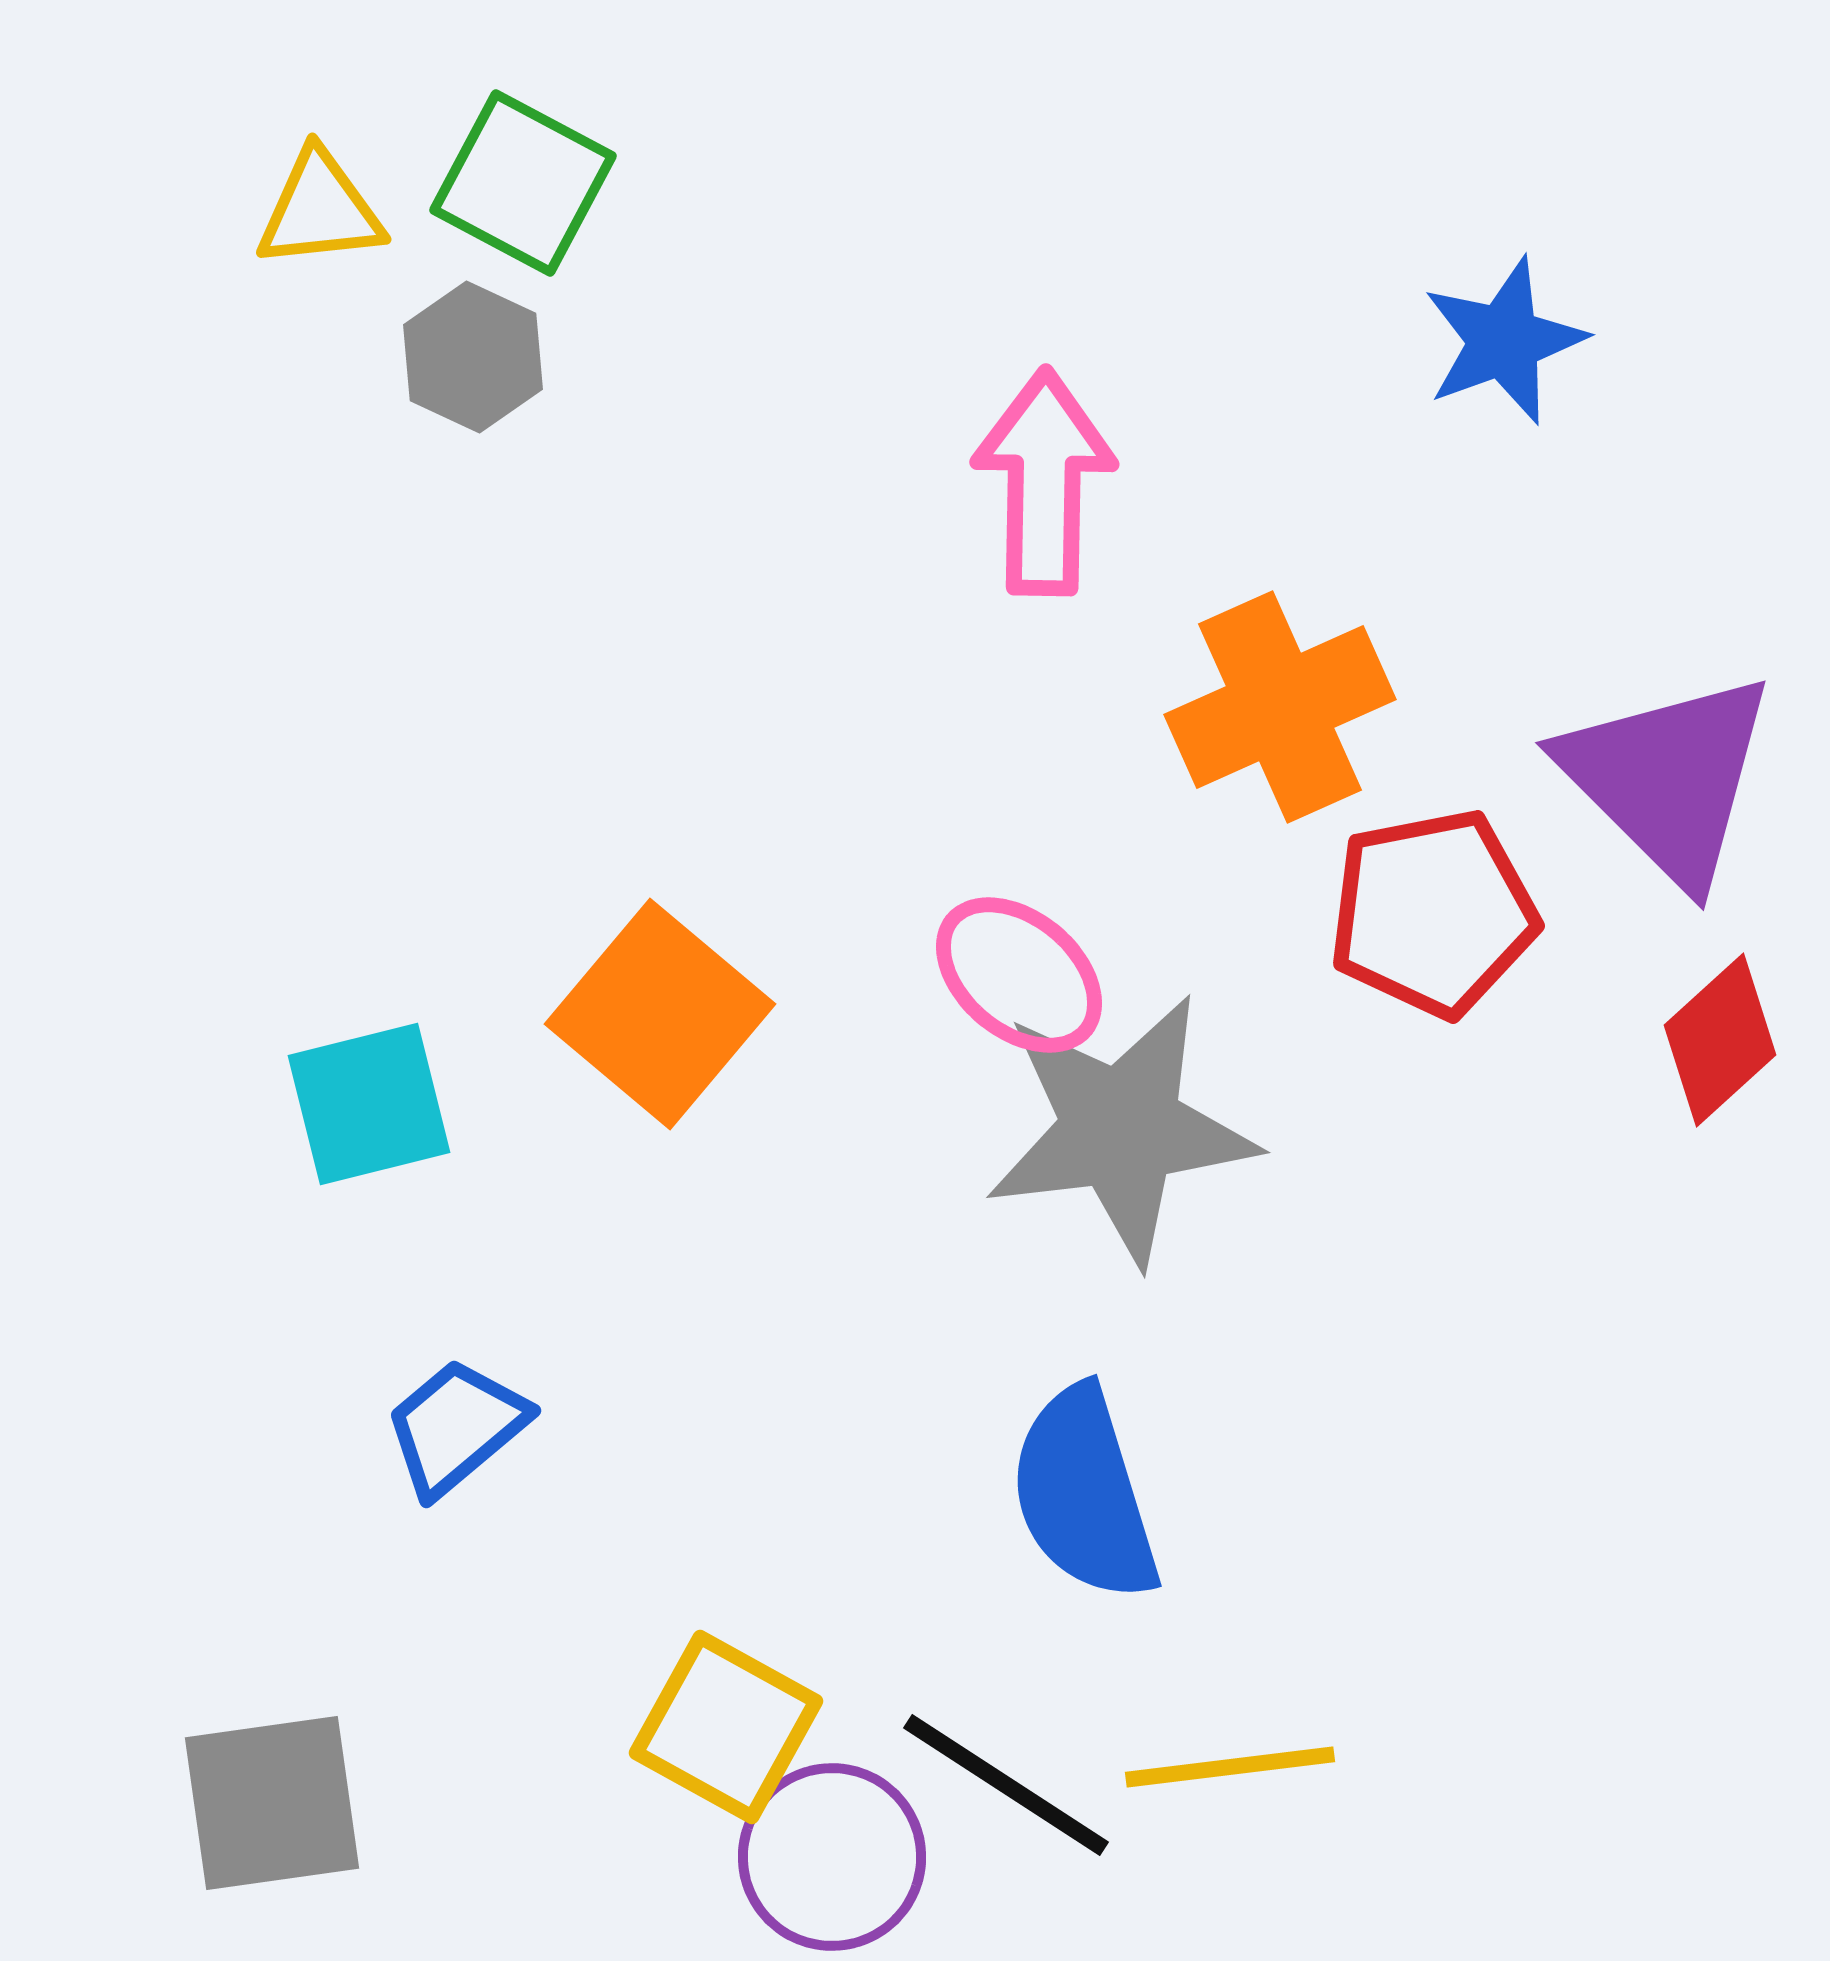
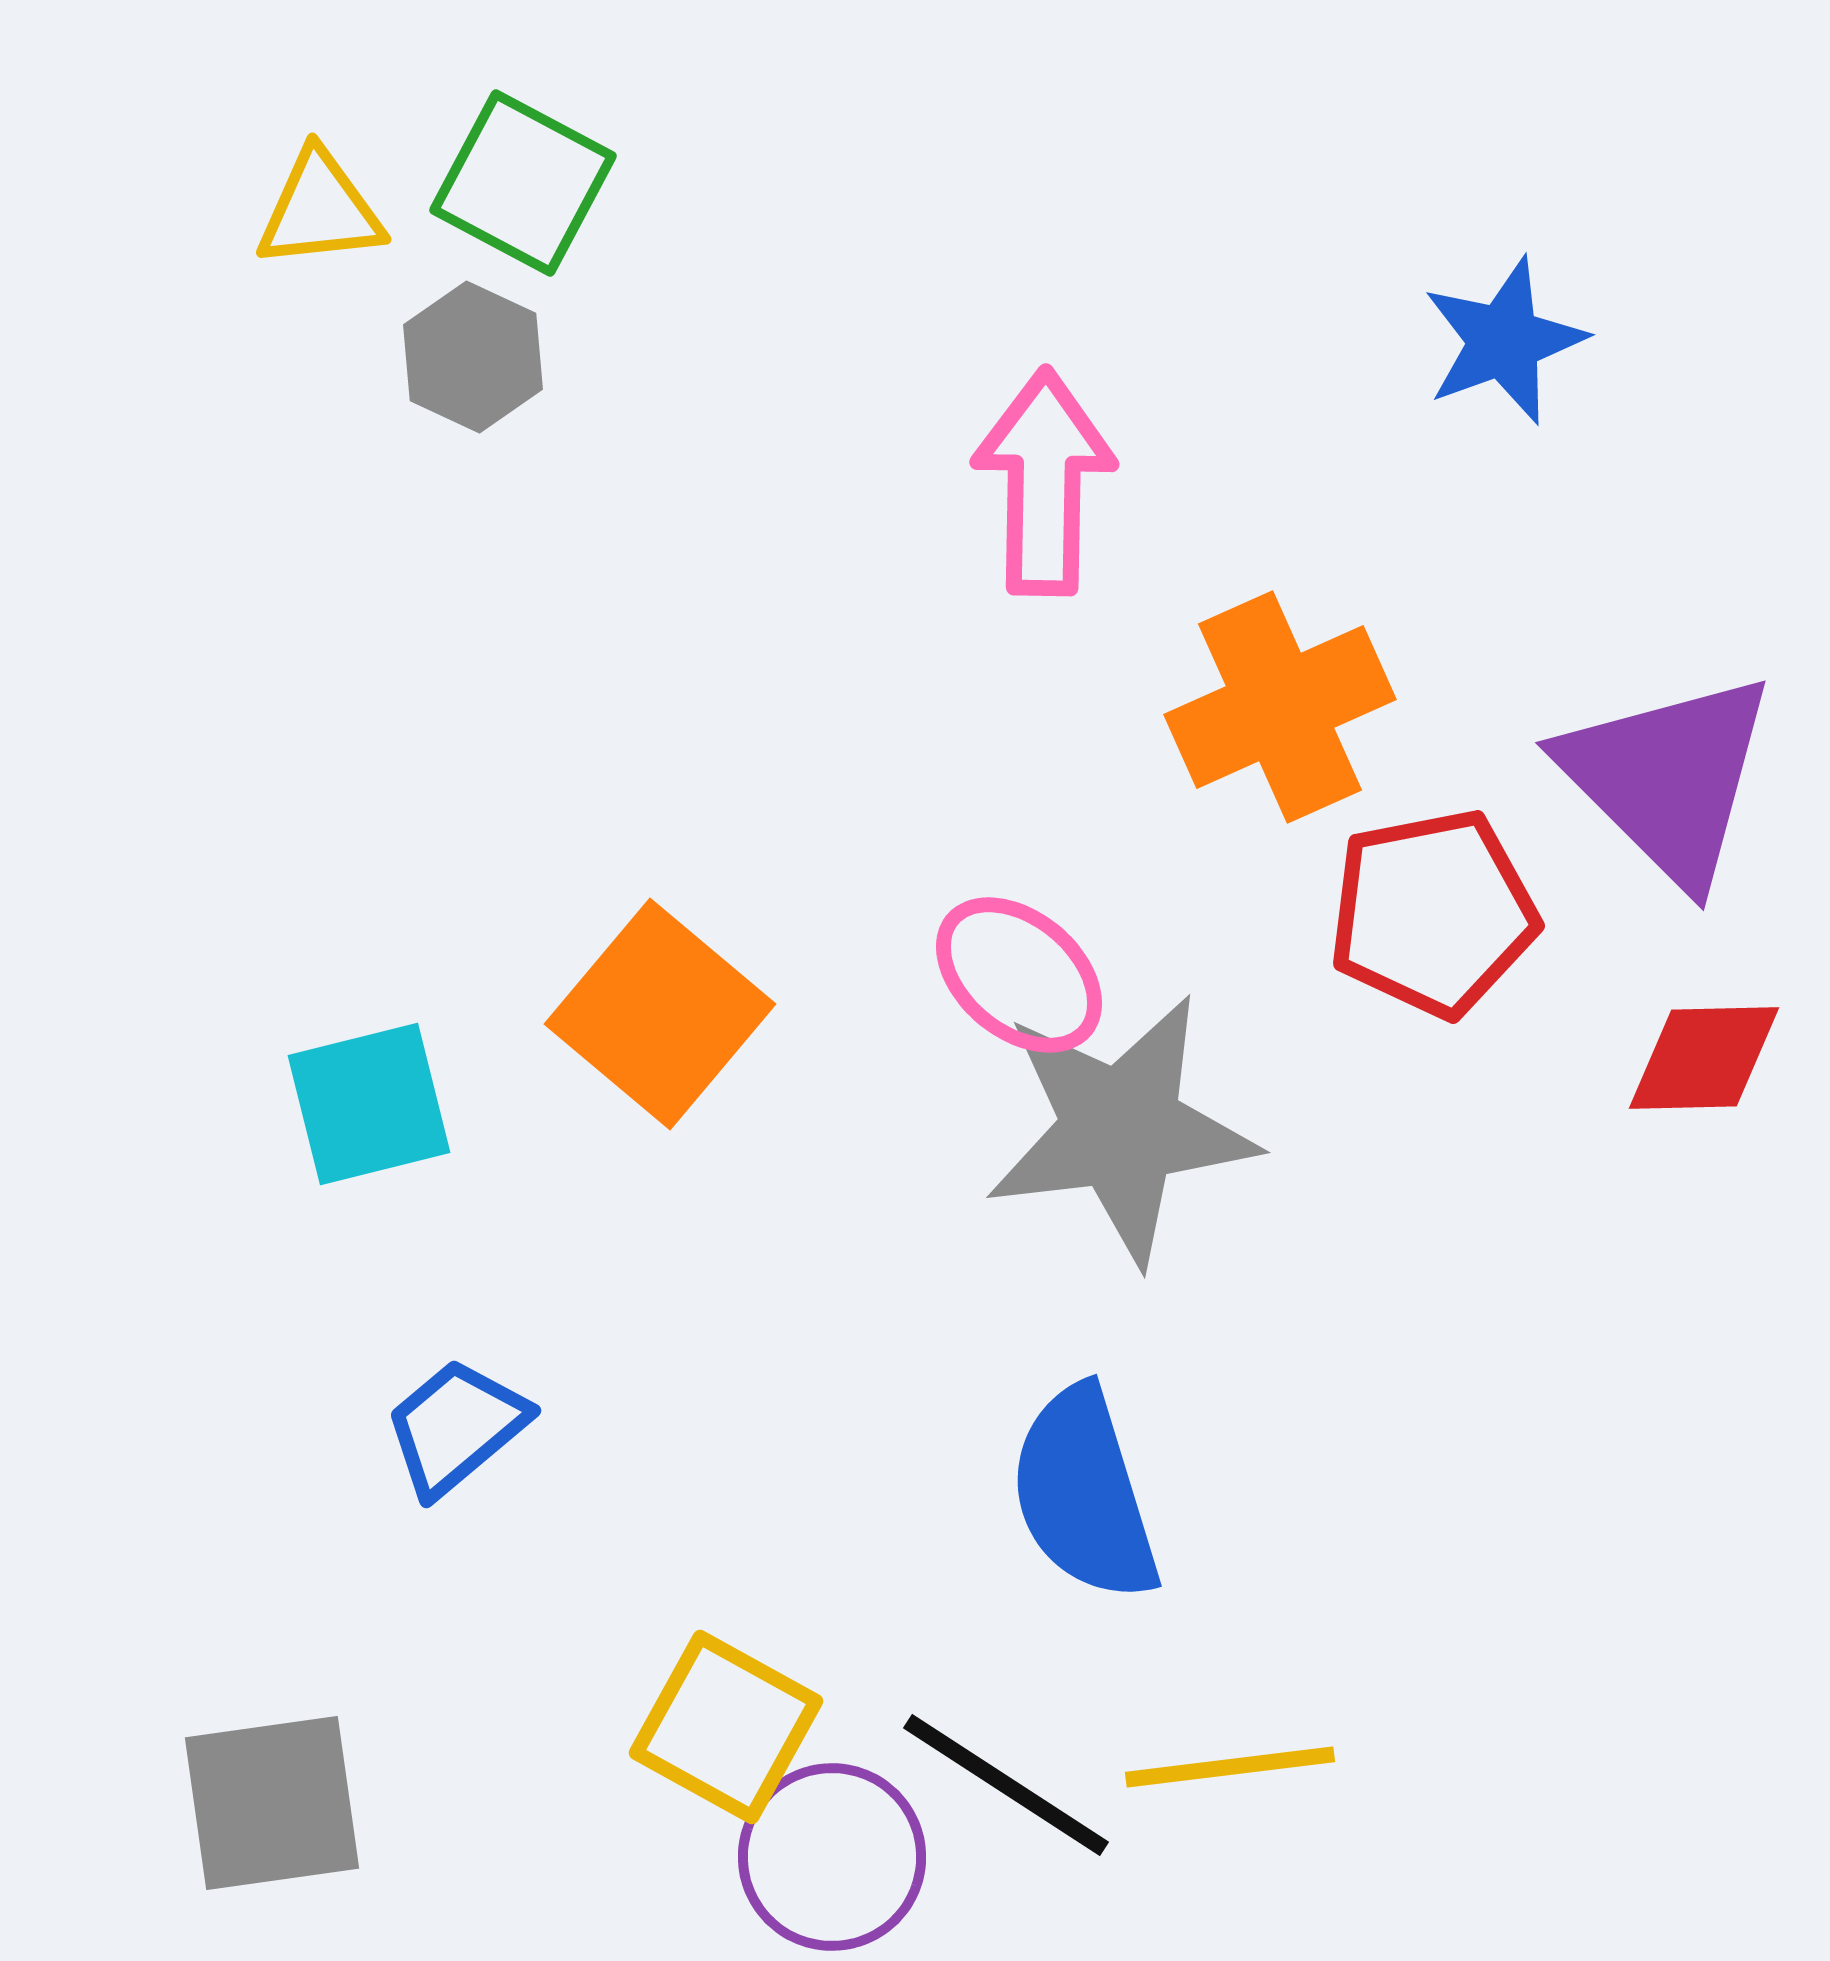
red diamond: moved 16 px left, 18 px down; rotated 41 degrees clockwise
